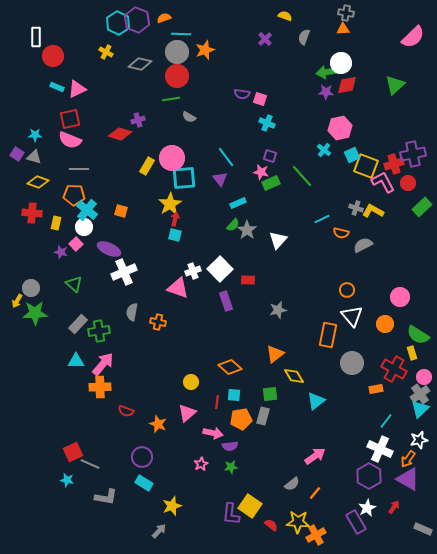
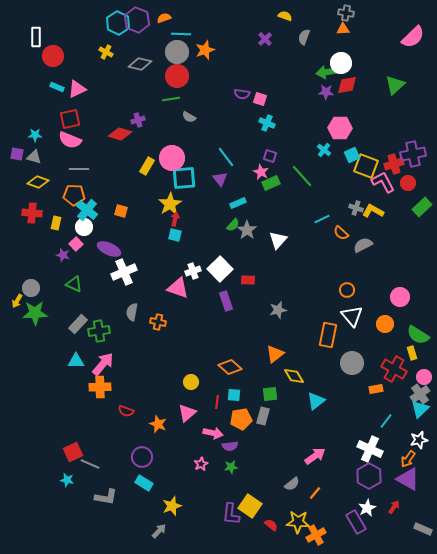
pink hexagon at (340, 128): rotated 15 degrees clockwise
purple square at (17, 154): rotated 24 degrees counterclockwise
pink star at (261, 172): rotated 14 degrees clockwise
orange semicircle at (341, 233): rotated 28 degrees clockwise
purple star at (61, 252): moved 2 px right, 3 px down
green triangle at (74, 284): rotated 18 degrees counterclockwise
white cross at (380, 449): moved 10 px left
